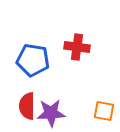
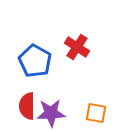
red cross: rotated 25 degrees clockwise
blue pentagon: moved 2 px right, 1 px down; rotated 20 degrees clockwise
orange square: moved 8 px left, 2 px down
